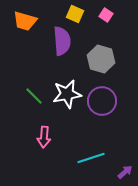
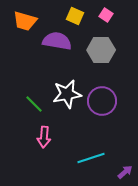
yellow square: moved 2 px down
purple semicircle: moved 5 px left; rotated 76 degrees counterclockwise
gray hexagon: moved 9 px up; rotated 16 degrees counterclockwise
green line: moved 8 px down
